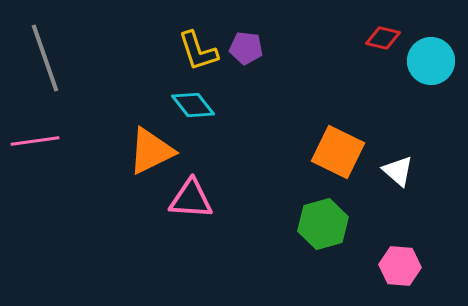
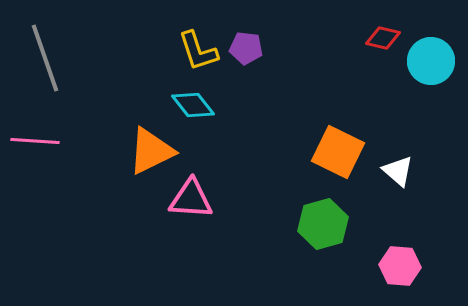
pink line: rotated 12 degrees clockwise
